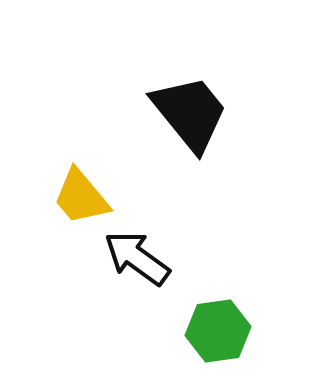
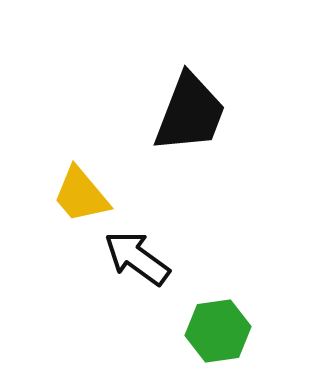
black trapezoid: rotated 60 degrees clockwise
yellow trapezoid: moved 2 px up
